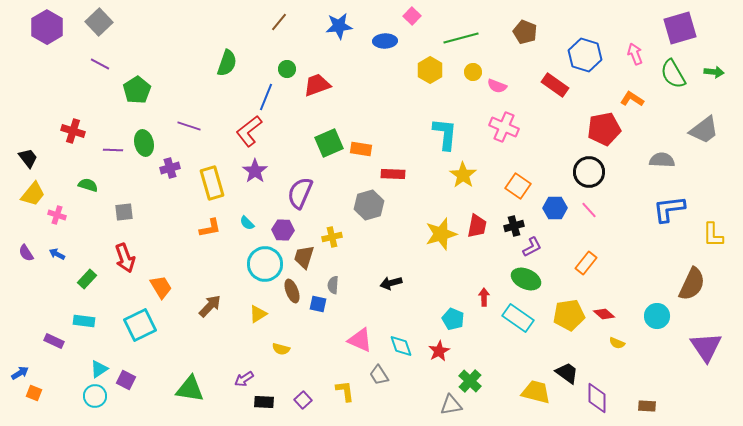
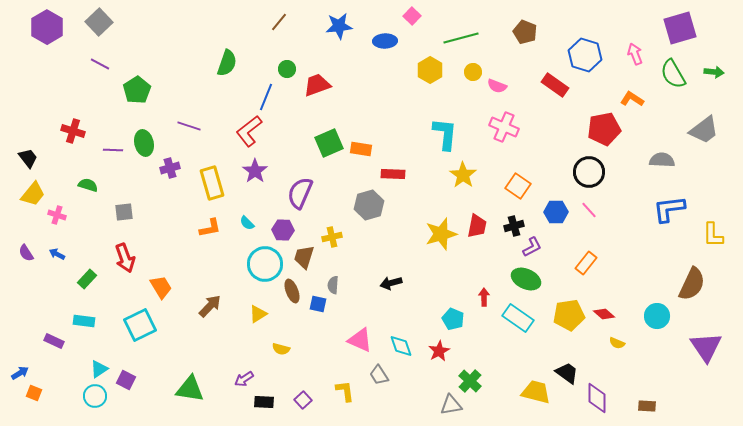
blue hexagon at (555, 208): moved 1 px right, 4 px down
